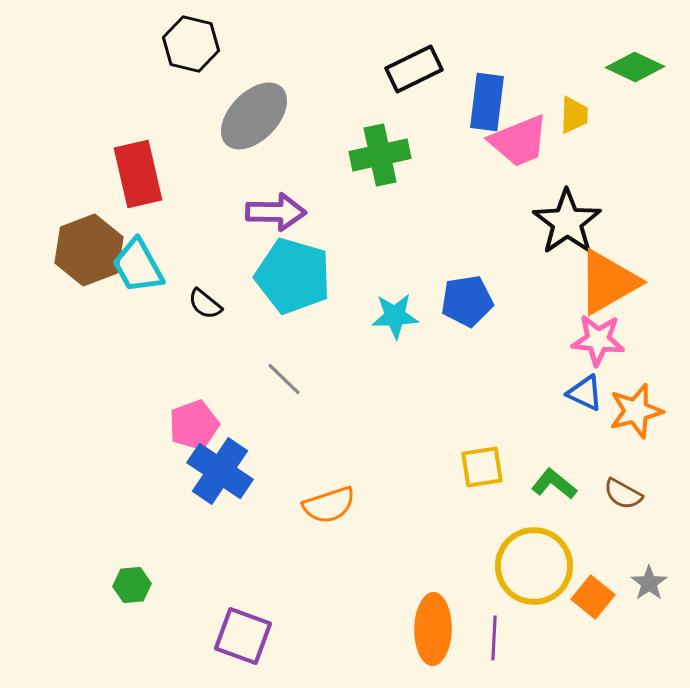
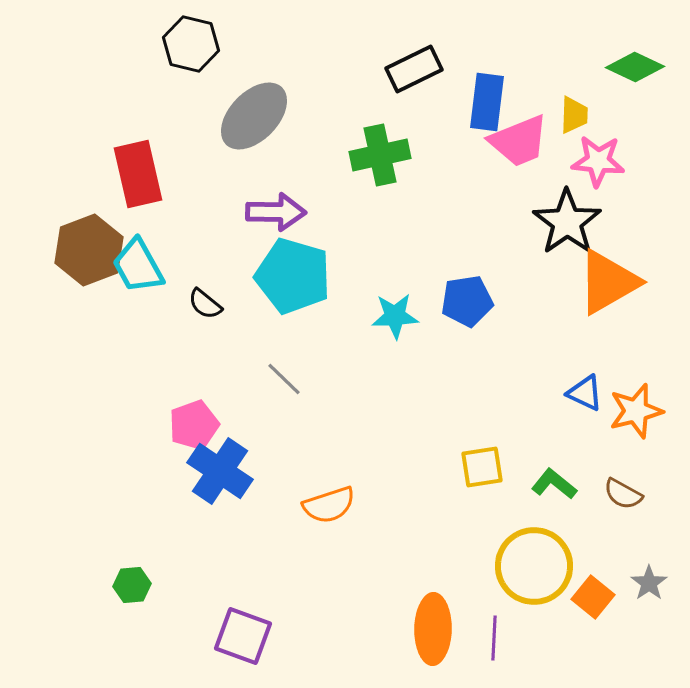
pink star: moved 179 px up
